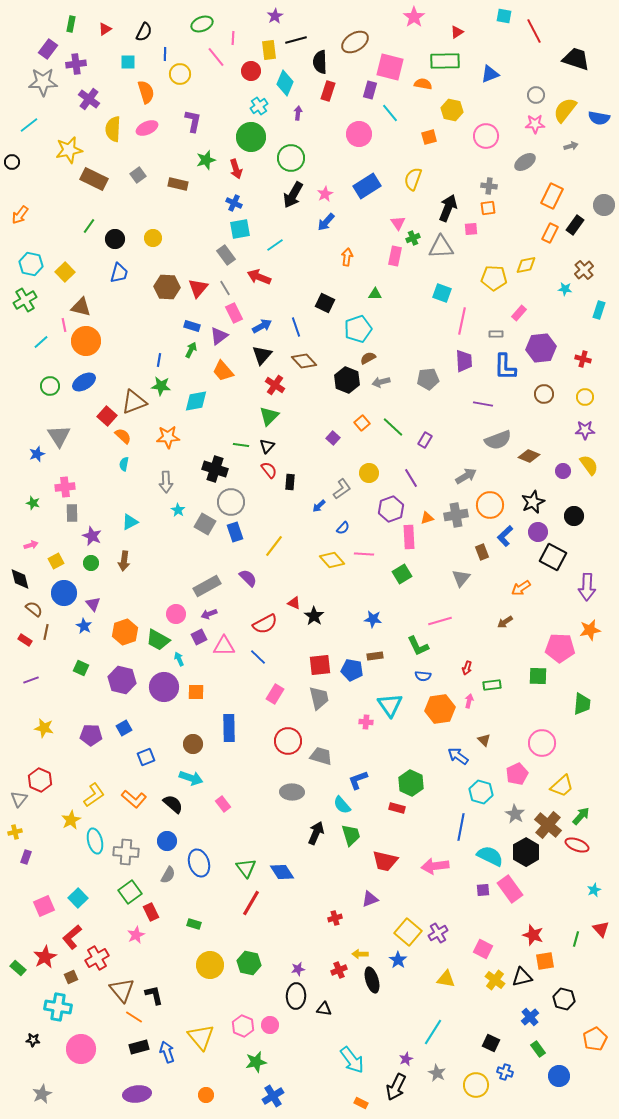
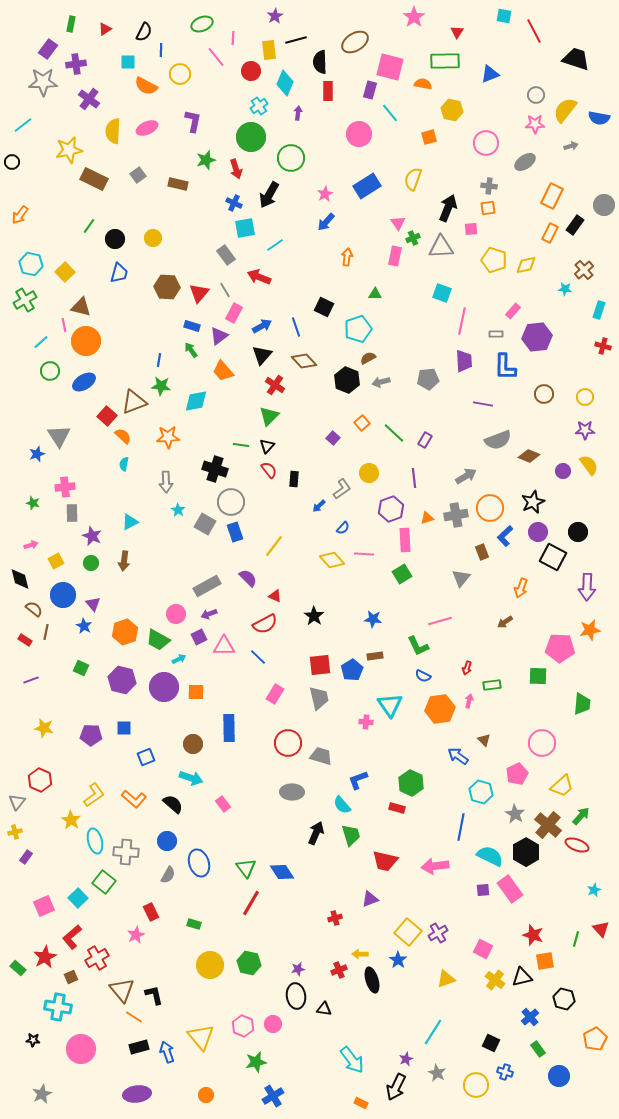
red triangle at (457, 32): rotated 24 degrees counterclockwise
blue line at (165, 54): moved 4 px left, 4 px up
red rectangle at (328, 91): rotated 18 degrees counterclockwise
orange semicircle at (146, 92): moved 6 px up; rotated 135 degrees clockwise
cyan line at (29, 125): moved 6 px left
yellow semicircle at (113, 129): moved 2 px down
pink circle at (486, 136): moved 7 px down
black arrow at (293, 195): moved 24 px left
cyan square at (240, 229): moved 5 px right, 1 px up
yellow pentagon at (494, 278): moved 18 px up; rotated 15 degrees clockwise
red triangle at (198, 288): moved 1 px right, 5 px down
gray line at (225, 288): moved 2 px down
black square at (325, 303): moved 1 px left, 4 px down
pink rectangle at (234, 313): rotated 54 degrees clockwise
pink rectangle at (519, 313): moved 6 px left, 2 px up
purple hexagon at (541, 348): moved 4 px left, 11 px up
green arrow at (191, 350): rotated 63 degrees counterclockwise
red cross at (583, 359): moved 20 px right, 13 px up
green circle at (50, 386): moved 15 px up
green line at (393, 427): moved 1 px right, 6 px down
purple line at (411, 478): moved 3 px right; rotated 24 degrees clockwise
black rectangle at (290, 482): moved 4 px right, 3 px up
orange circle at (490, 505): moved 3 px down
black circle at (574, 516): moved 4 px right, 16 px down
pink rectangle at (409, 537): moved 4 px left, 3 px down
orange arrow at (521, 588): rotated 36 degrees counterclockwise
blue circle at (64, 593): moved 1 px left, 2 px down
red triangle at (294, 603): moved 19 px left, 7 px up
cyan arrow at (179, 659): rotated 88 degrees clockwise
blue pentagon at (352, 670): rotated 30 degrees clockwise
blue semicircle at (423, 676): rotated 21 degrees clockwise
blue square at (124, 728): rotated 28 degrees clockwise
red circle at (288, 741): moved 2 px down
gray triangle at (19, 799): moved 2 px left, 3 px down
yellow star at (71, 820): rotated 12 degrees counterclockwise
purple rectangle at (26, 857): rotated 16 degrees clockwise
green square at (130, 892): moved 26 px left, 10 px up; rotated 15 degrees counterclockwise
yellow triangle at (446, 979): rotated 30 degrees counterclockwise
black ellipse at (296, 996): rotated 10 degrees counterclockwise
pink circle at (270, 1025): moved 3 px right, 1 px up
